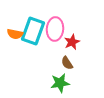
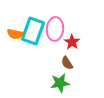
red star: rotated 14 degrees counterclockwise
